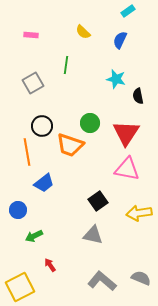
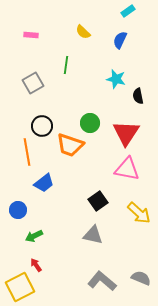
yellow arrow: rotated 130 degrees counterclockwise
red arrow: moved 14 px left
